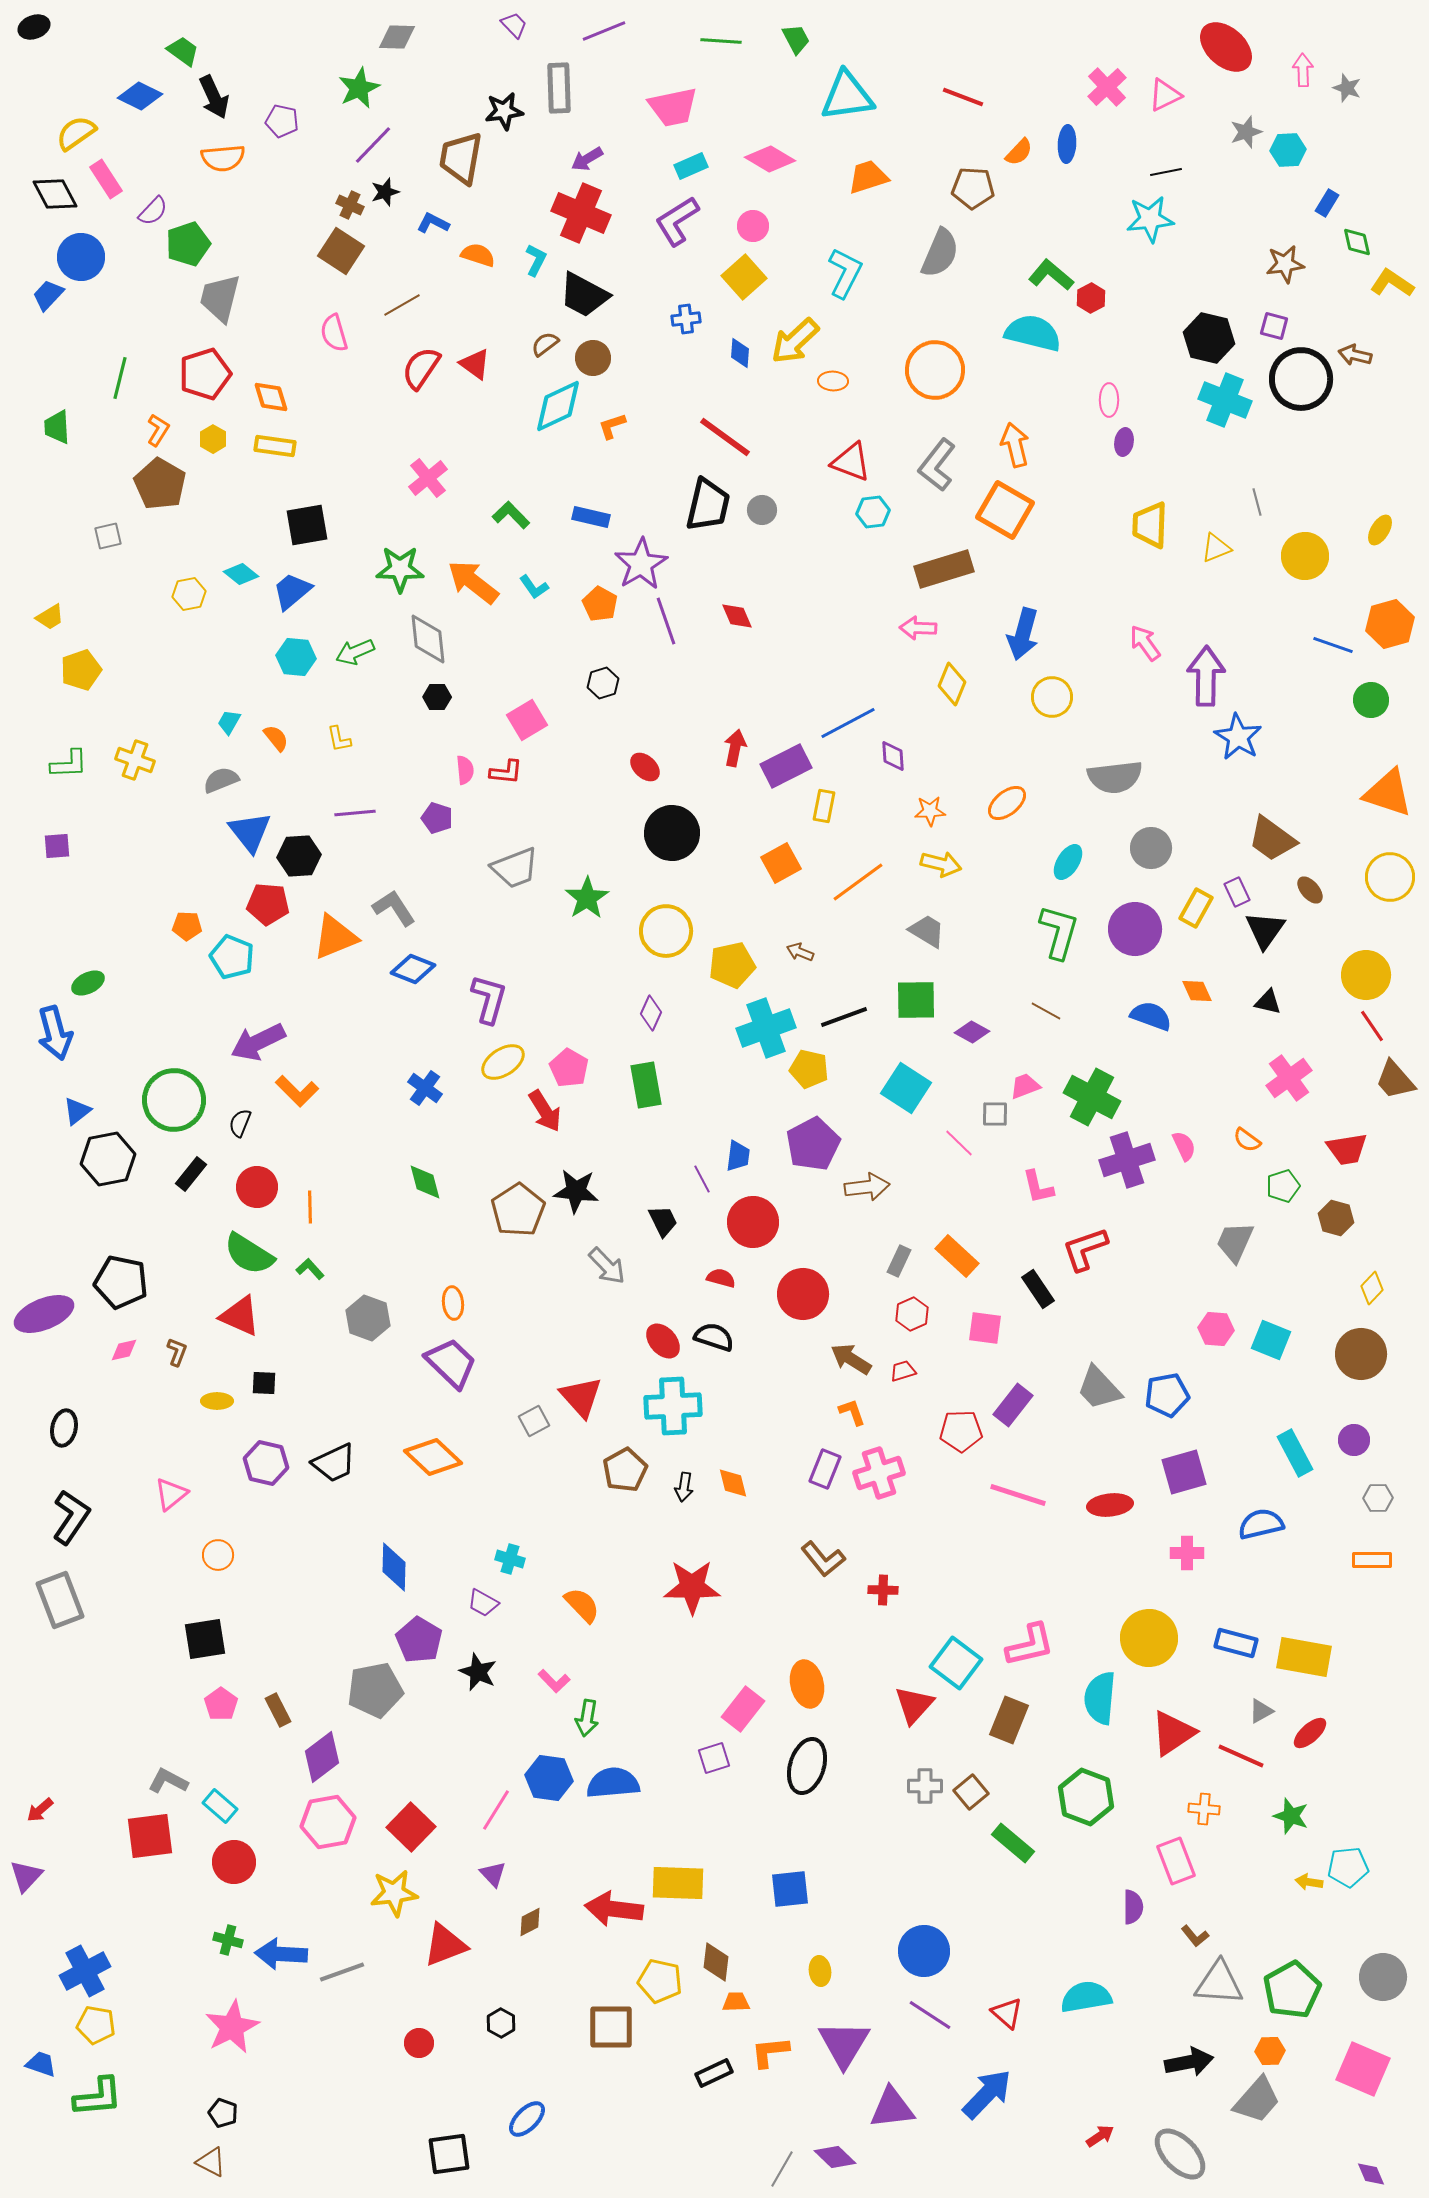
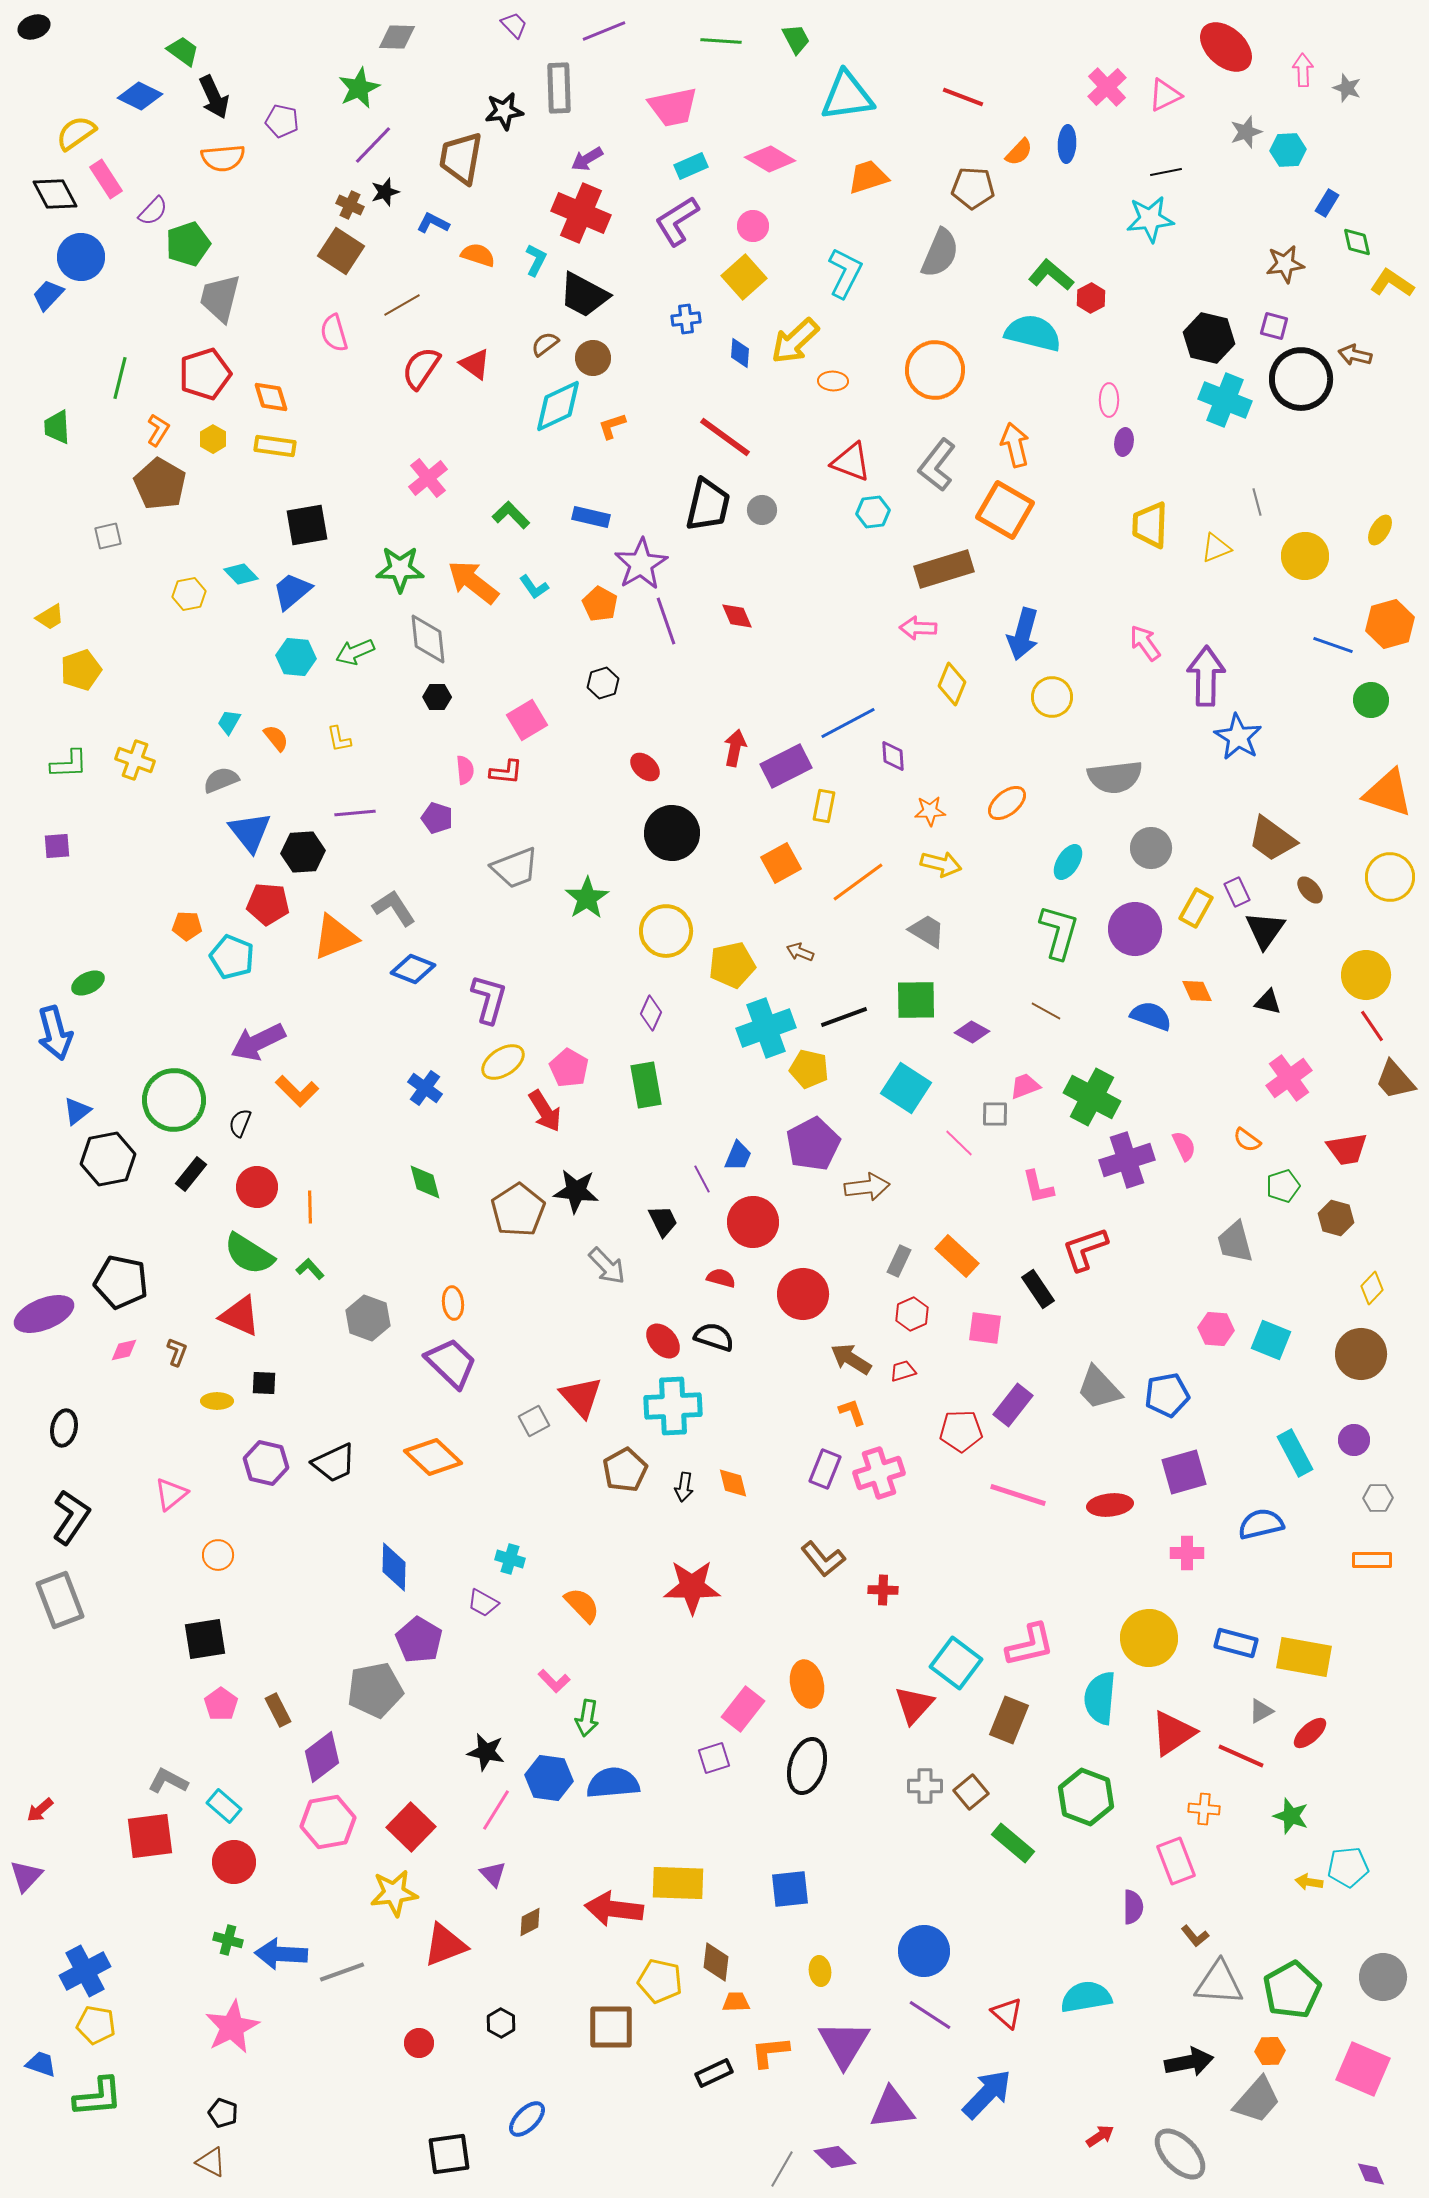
cyan diamond at (241, 574): rotated 8 degrees clockwise
black hexagon at (299, 856): moved 4 px right, 4 px up
blue trapezoid at (738, 1156): rotated 16 degrees clockwise
gray trapezoid at (1235, 1242): rotated 39 degrees counterclockwise
black star at (478, 1672): moved 8 px right, 80 px down; rotated 12 degrees counterclockwise
cyan rectangle at (220, 1806): moved 4 px right
